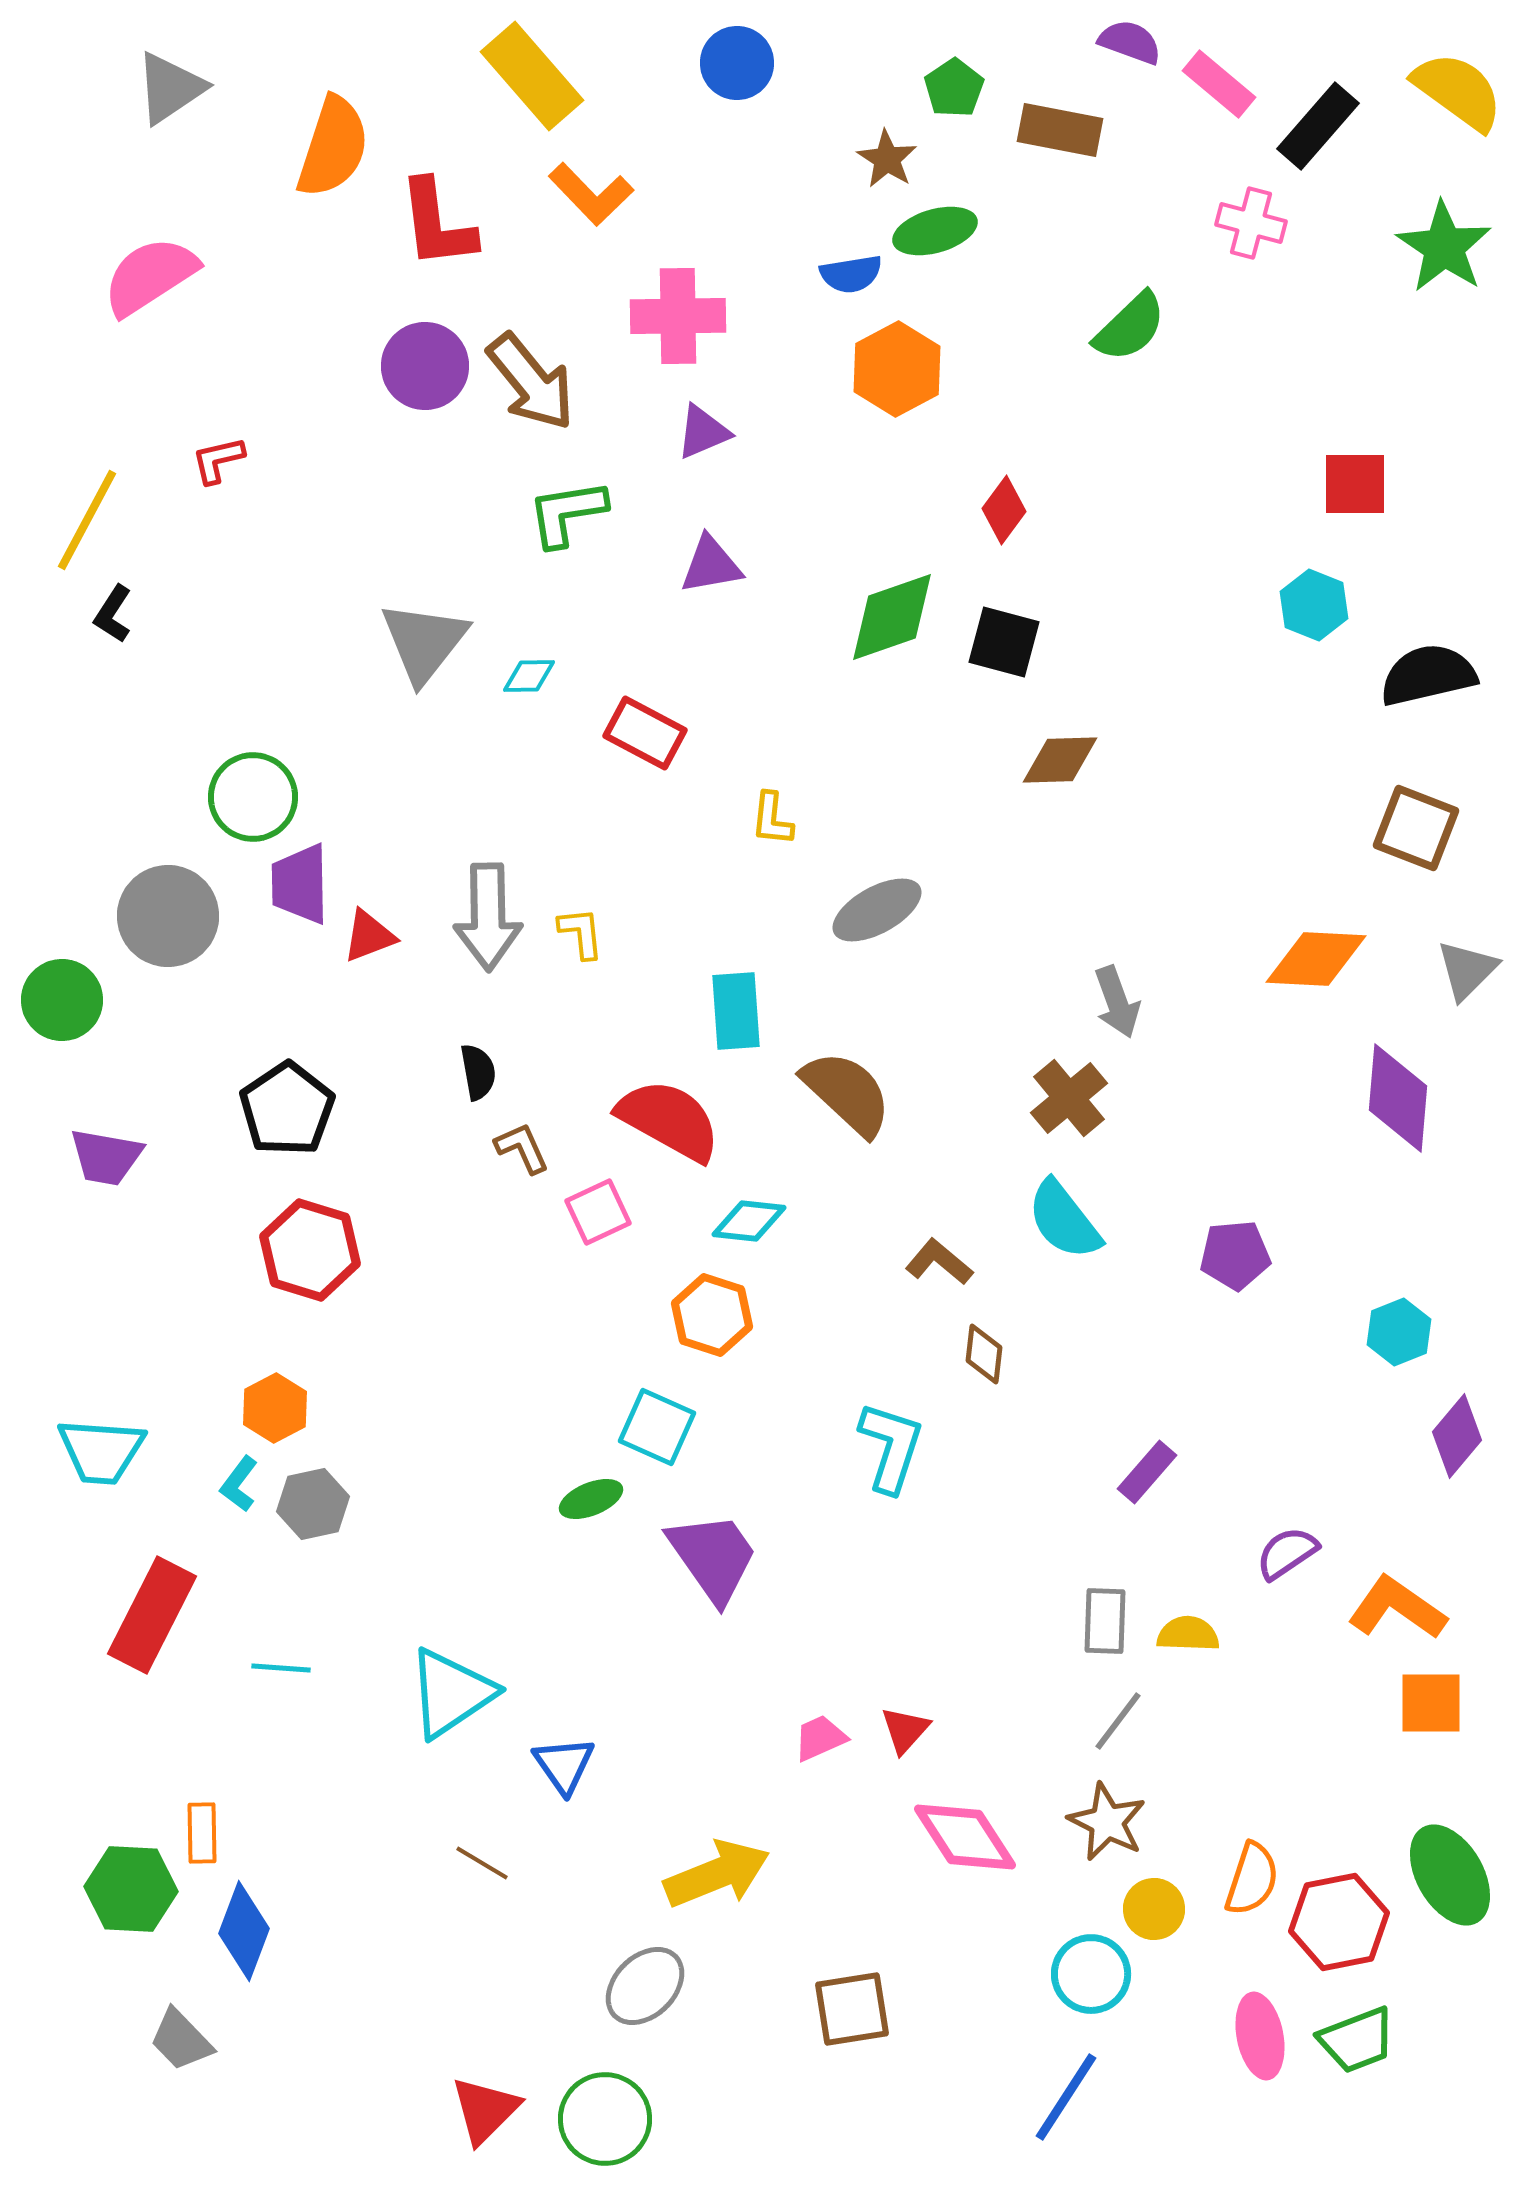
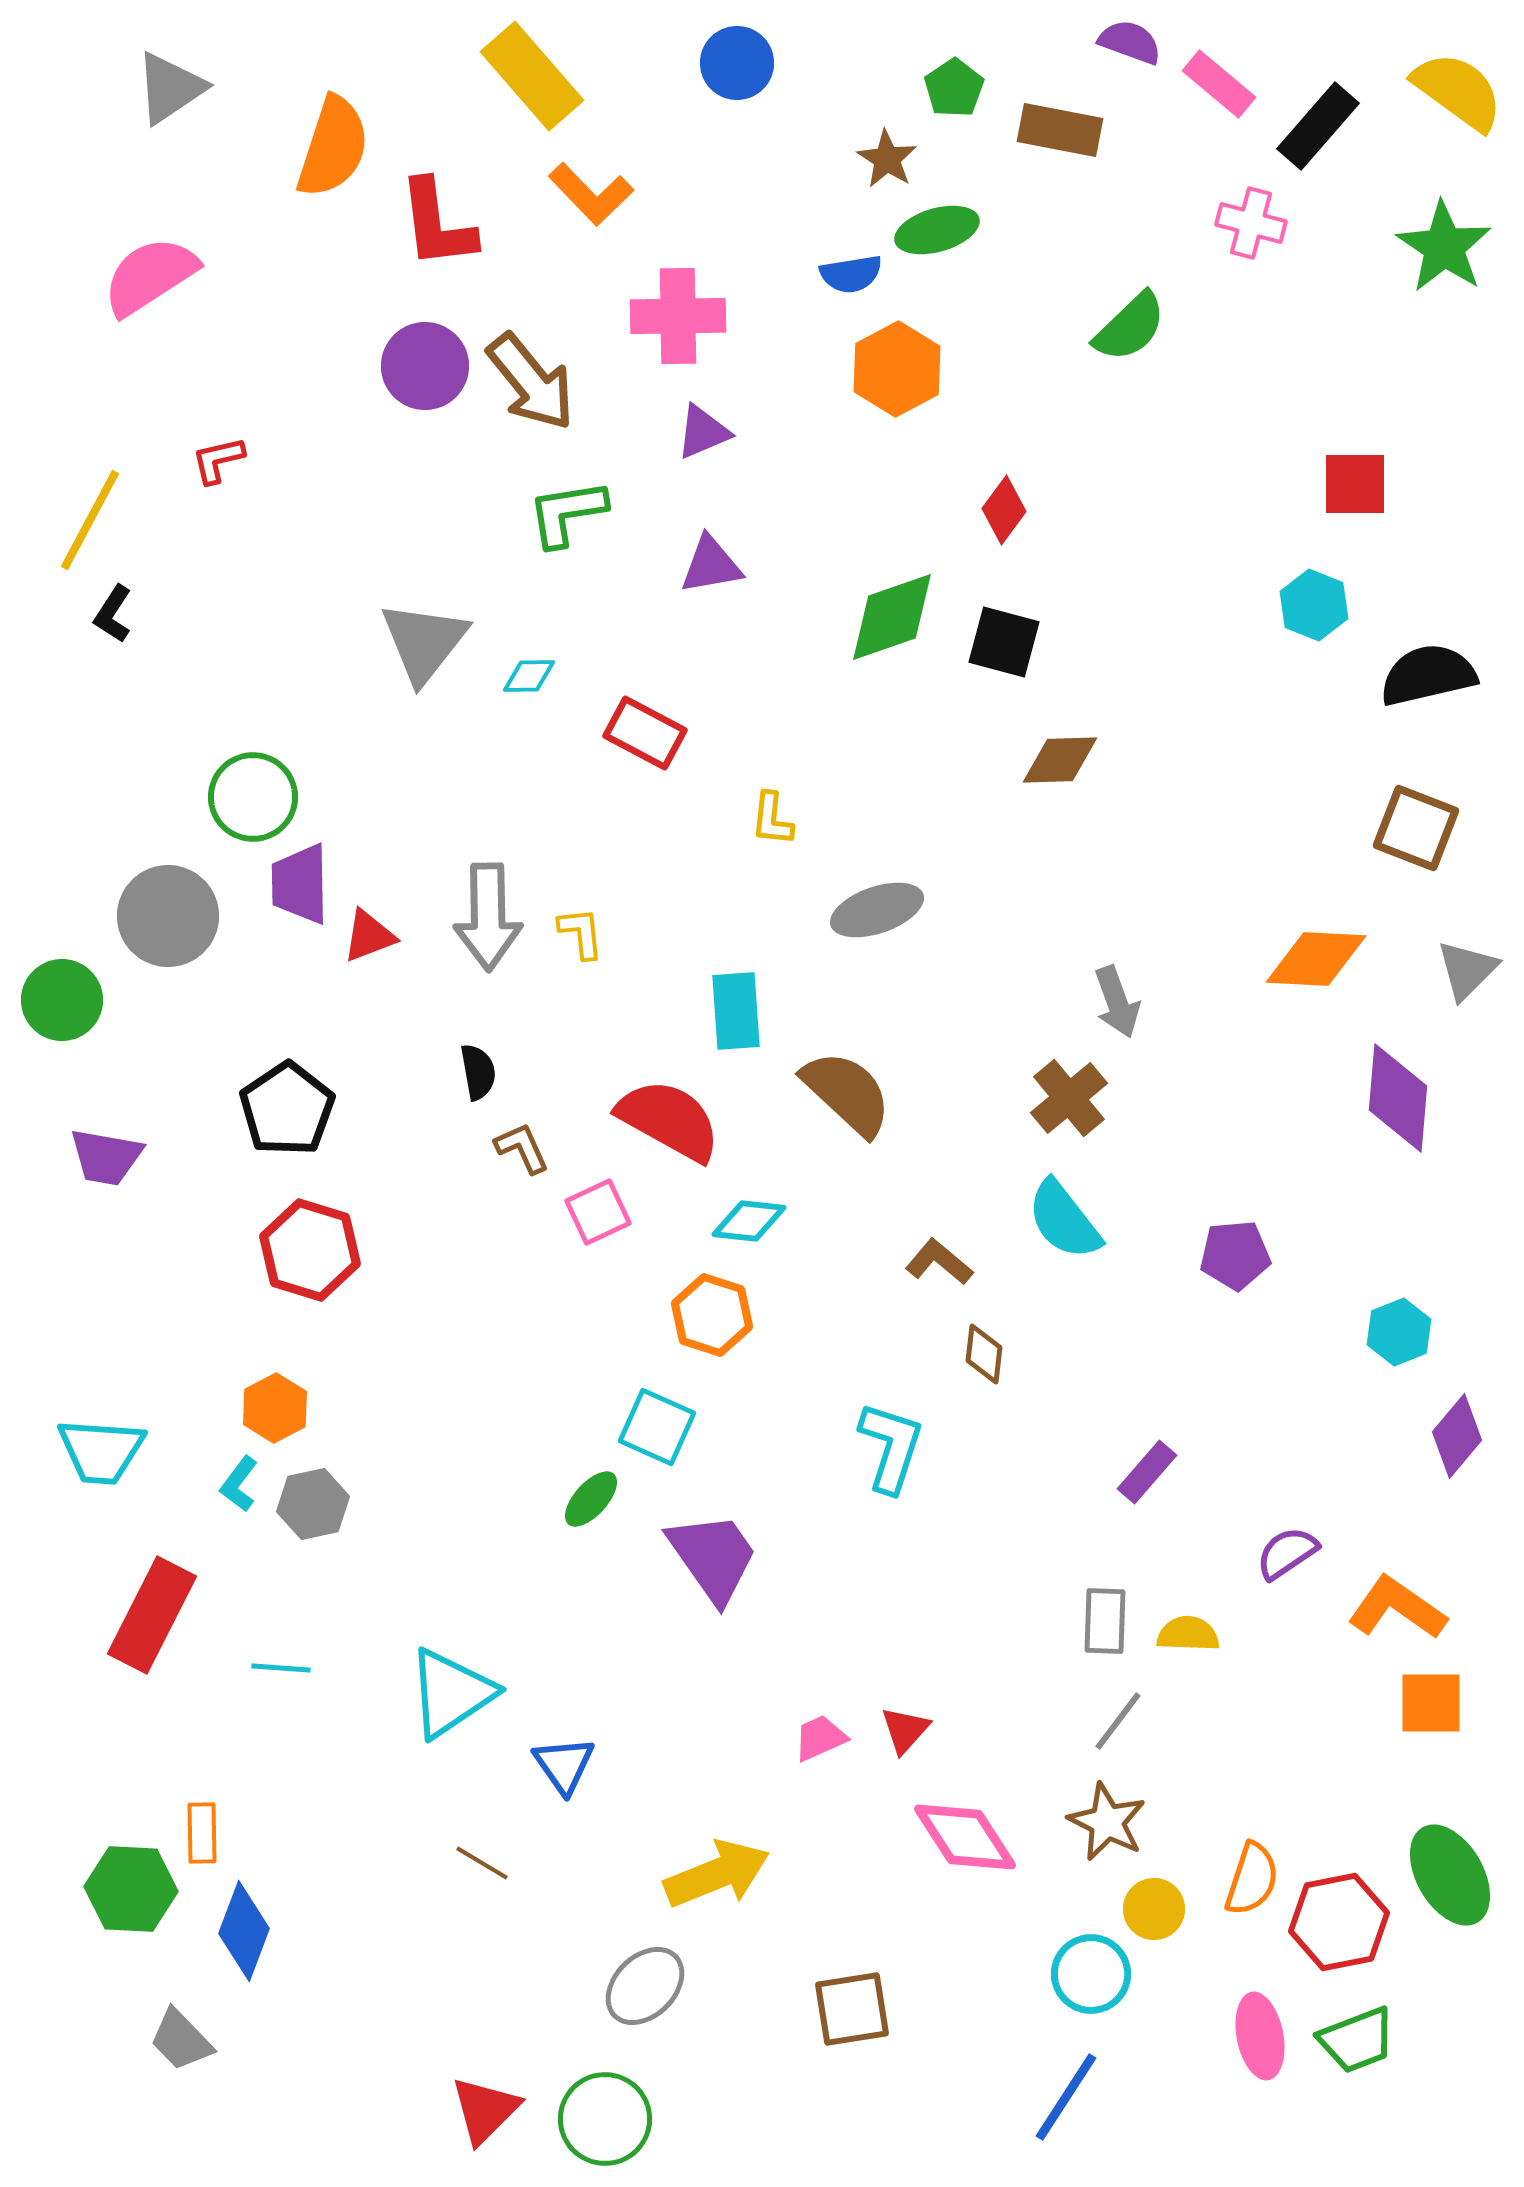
green ellipse at (935, 231): moved 2 px right, 1 px up
yellow line at (87, 520): moved 3 px right
gray ellipse at (877, 910): rotated 10 degrees clockwise
green ellipse at (591, 1499): rotated 26 degrees counterclockwise
